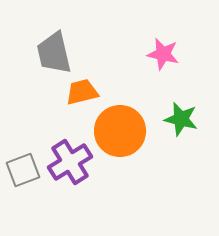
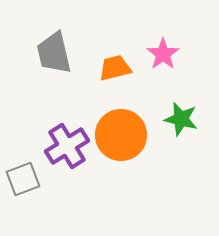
pink star: rotated 24 degrees clockwise
orange trapezoid: moved 33 px right, 24 px up
orange circle: moved 1 px right, 4 px down
purple cross: moved 3 px left, 16 px up
gray square: moved 9 px down
